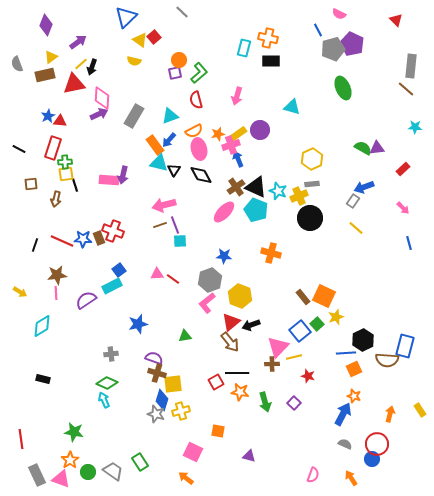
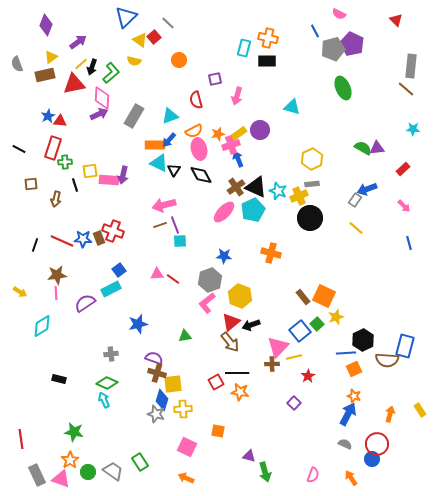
gray line at (182, 12): moved 14 px left, 11 px down
blue line at (318, 30): moved 3 px left, 1 px down
black rectangle at (271, 61): moved 4 px left
purple square at (175, 73): moved 40 px right, 6 px down
green L-shape at (199, 73): moved 88 px left
cyan star at (415, 127): moved 2 px left, 2 px down
orange rectangle at (155, 145): rotated 54 degrees counterclockwise
cyan triangle at (159, 163): rotated 12 degrees clockwise
yellow square at (66, 174): moved 24 px right, 3 px up
blue arrow at (364, 187): moved 3 px right, 2 px down
gray rectangle at (353, 201): moved 2 px right, 1 px up
pink arrow at (403, 208): moved 1 px right, 2 px up
cyan pentagon at (256, 210): moved 3 px left; rotated 25 degrees clockwise
cyan rectangle at (112, 286): moved 1 px left, 3 px down
purple semicircle at (86, 300): moved 1 px left, 3 px down
red star at (308, 376): rotated 24 degrees clockwise
black rectangle at (43, 379): moved 16 px right
green arrow at (265, 402): moved 70 px down
yellow cross at (181, 411): moved 2 px right, 2 px up; rotated 12 degrees clockwise
blue arrow at (343, 414): moved 5 px right
pink square at (193, 452): moved 6 px left, 5 px up
orange arrow at (186, 478): rotated 14 degrees counterclockwise
